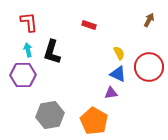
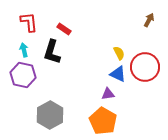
red rectangle: moved 25 px left, 4 px down; rotated 16 degrees clockwise
cyan arrow: moved 4 px left
red circle: moved 4 px left
purple hexagon: rotated 15 degrees clockwise
purple triangle: moved 3 px left, 1 px down
gray hexagon: rotated 20 degrees counterclockwise
orange pentagon: moved 9 px right
